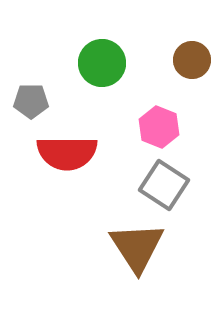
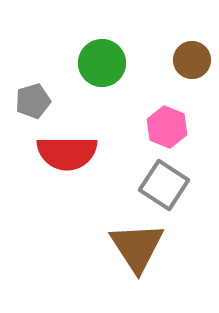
gray pentagon: moved 2 px right; rotated 16 degrees counterclockwise
pink hexagon: moved 8 px right
